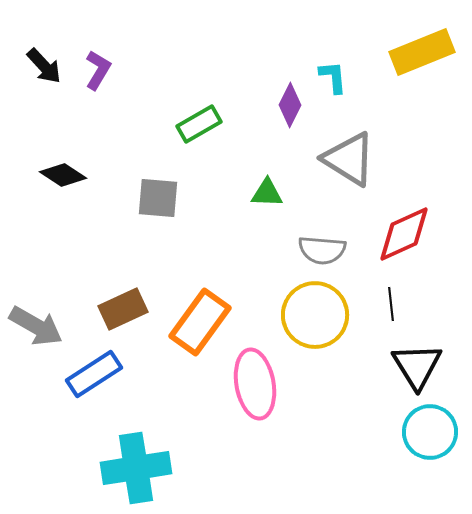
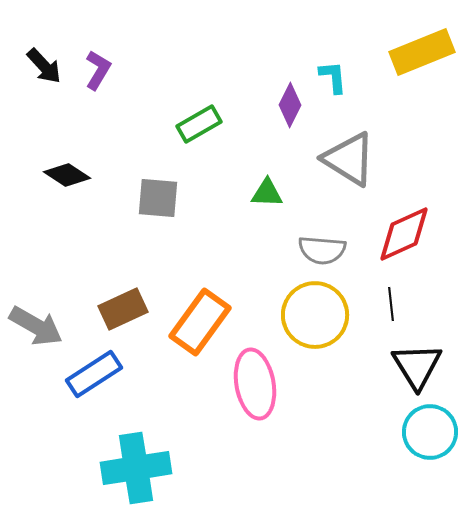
black diamond: moved 4 px right
